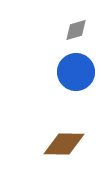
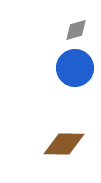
blue circle: moved 1 px left, 4 px up
